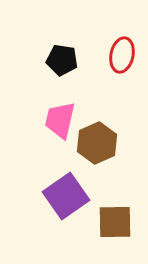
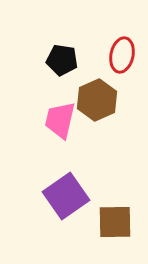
brown hexagon: moved 43 px up
